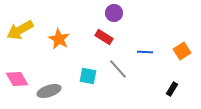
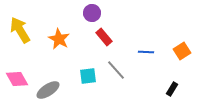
purple circle: moved 22 px left
yellow arrow: rotated 88 degrees clockwise
red rectangle: rotated 18 degrees clockwise
blue line: moved 1 px right
gray line: moved 2 px left, 1 px down
cyan square: rotated 18 degrees counterclockwise
gray ellipse: moved 1 px left, 1 px up; rotated 15 degrees counterclockwise
